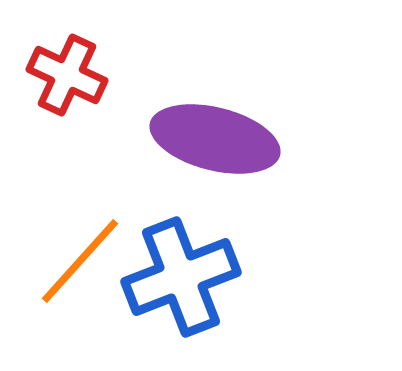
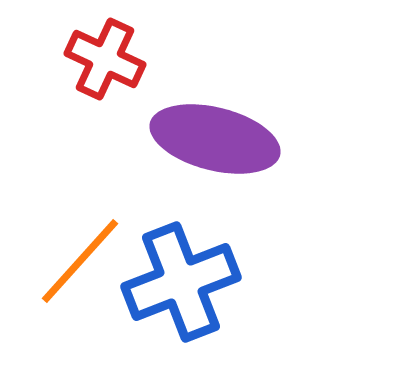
red cross: moved 38 px right, 16 px up
blue cross: moved 5 px down
